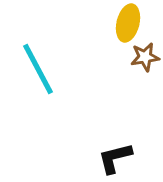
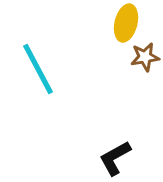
yellow ellipse: moved 2 px left
black L-shape: rotated 15 degrees counterclockwise
